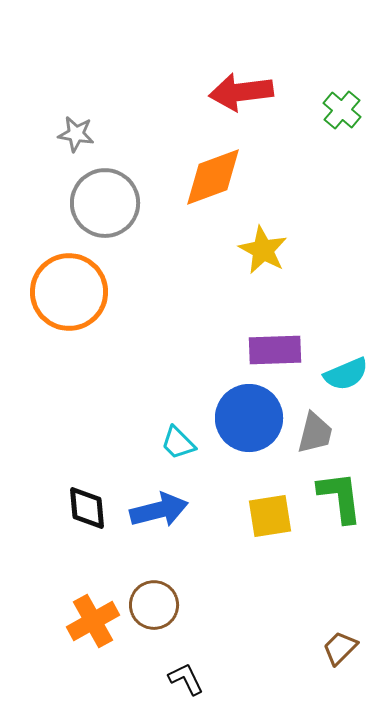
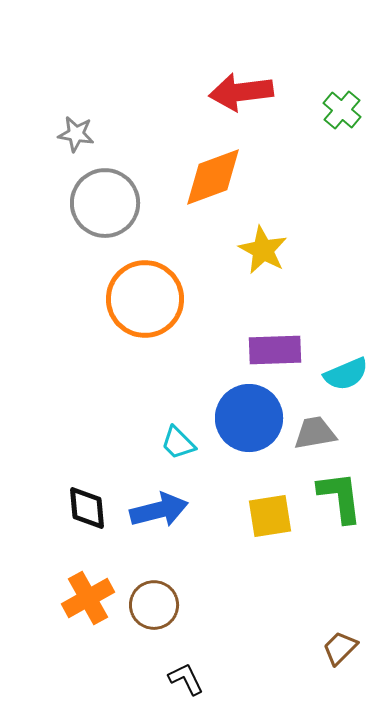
orange circle: moved 76 px right, 7 px down
gray trapezoid: rotated 114 degrees counterclockwise
orange cross: moved 5 px left, 23 px up
